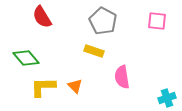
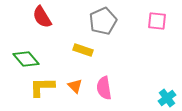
gray pentagon: rotated 20 degrees clockwise
yellow rectangle: moved 11 px left, 1 px up
green diamond: moved 1 px down
pink semicircle: moved 18 px left, 11 px down
yellow L-shape: moved 1 px left
cyan cross: rotated 18 degrees counterclockwise
